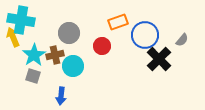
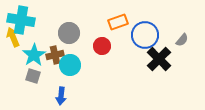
cyan circle: moved 3 px left, 1 px up
